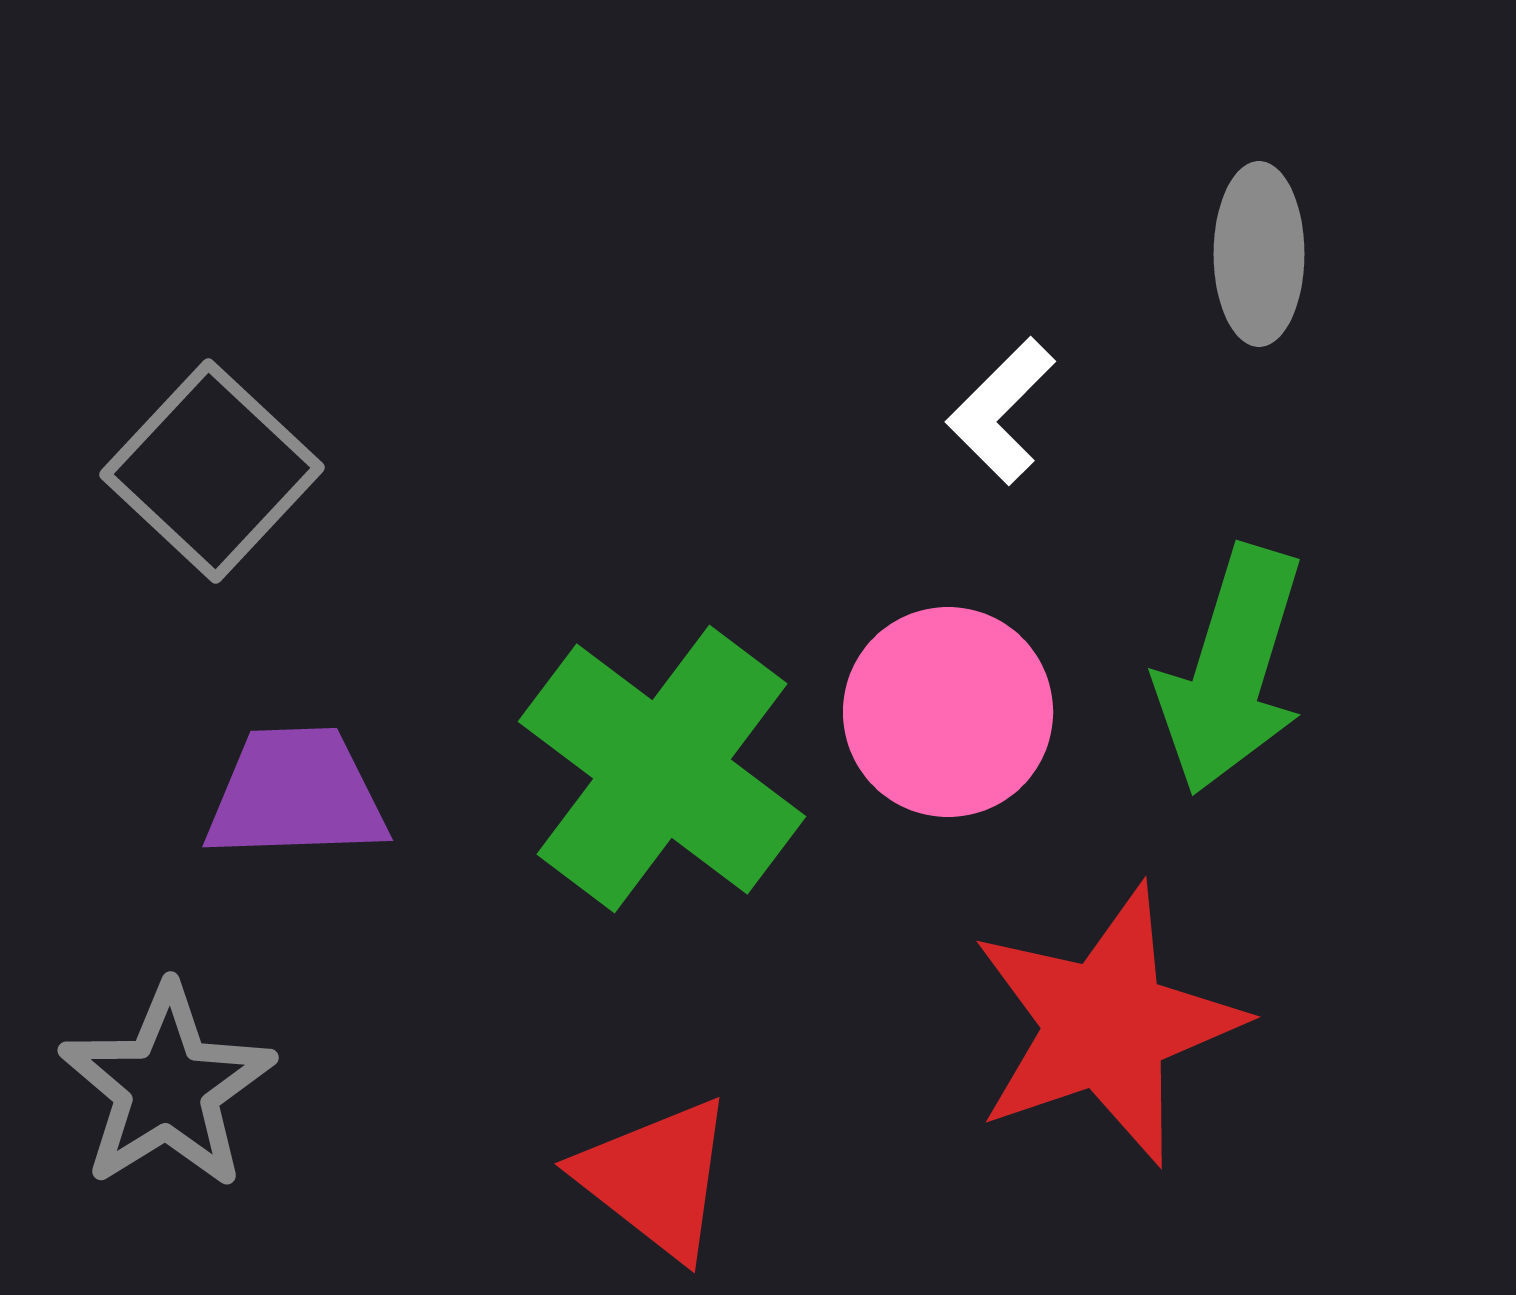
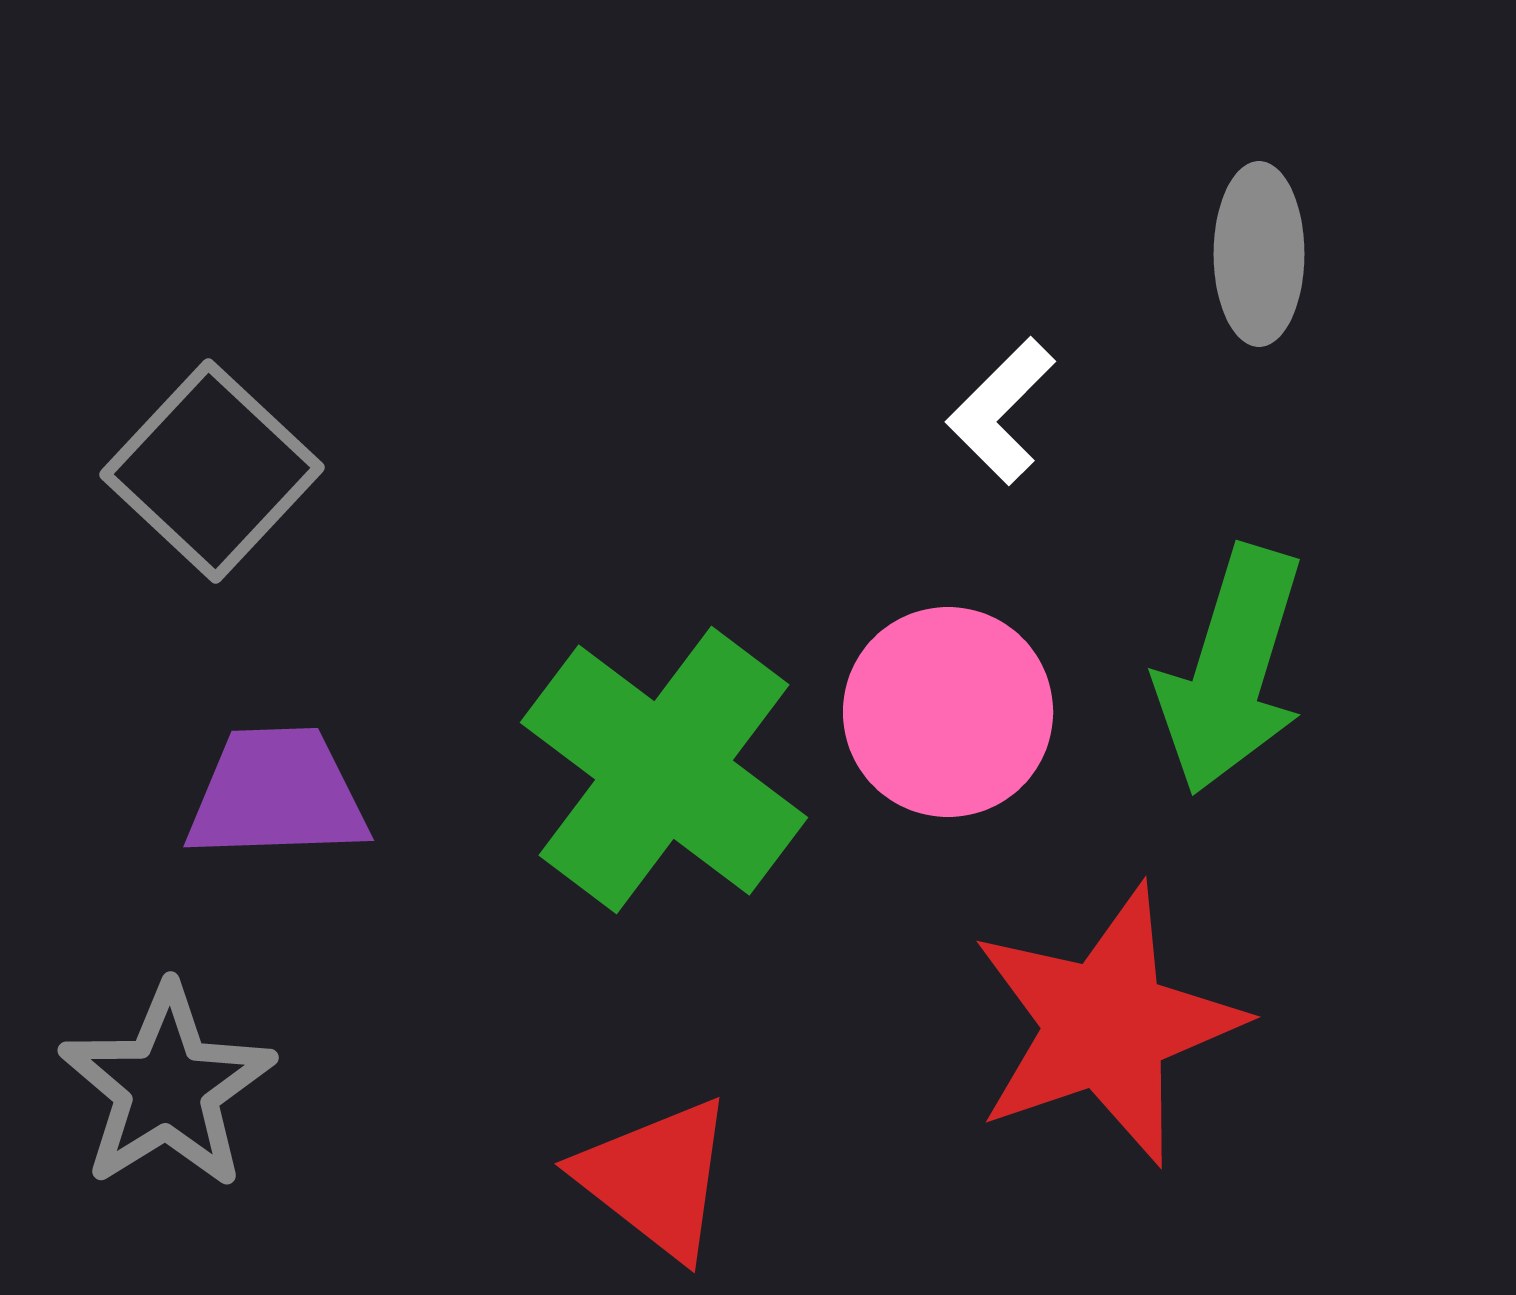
green cross: moved 2 px right, 1 px down
purple trapezoid: moved 19 px left
